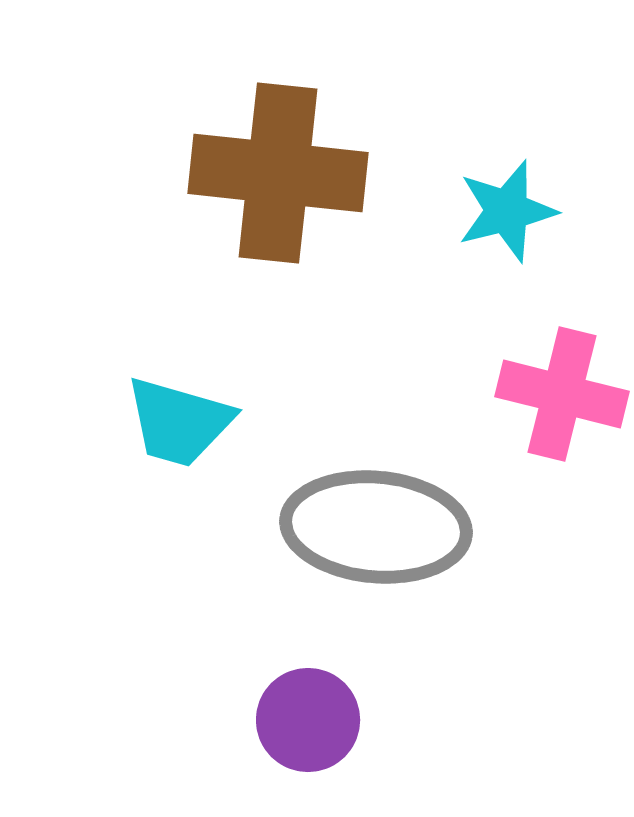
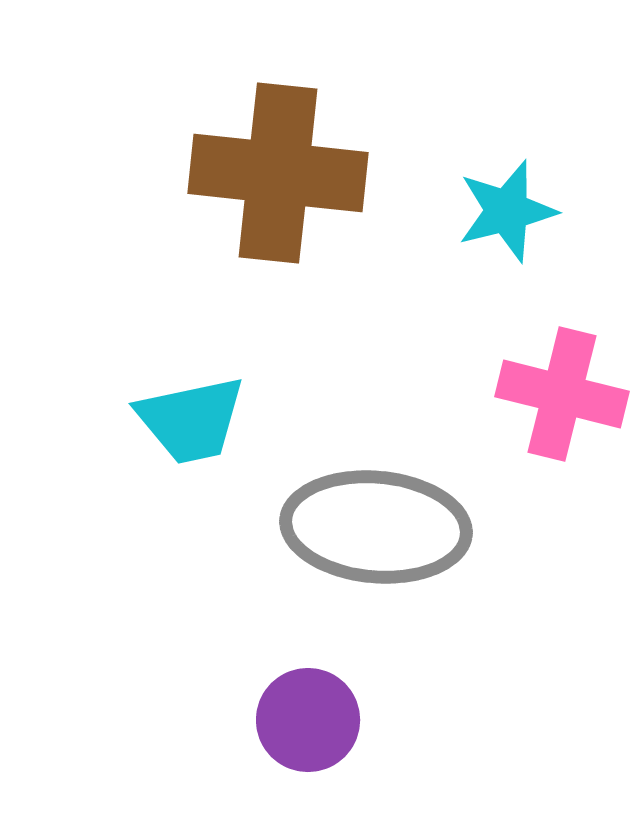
cyan trapezoid: moved 12 px right, 2 px up; rotated 28 degrees counterclockwise
